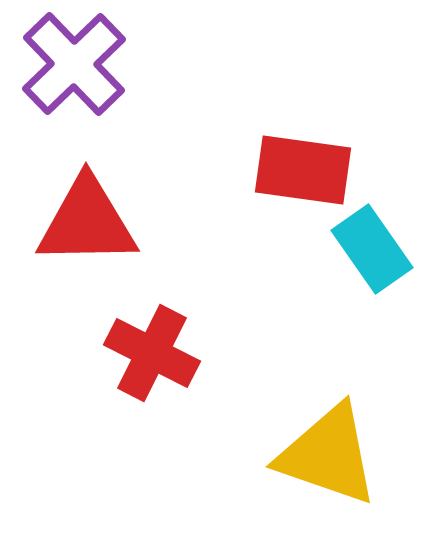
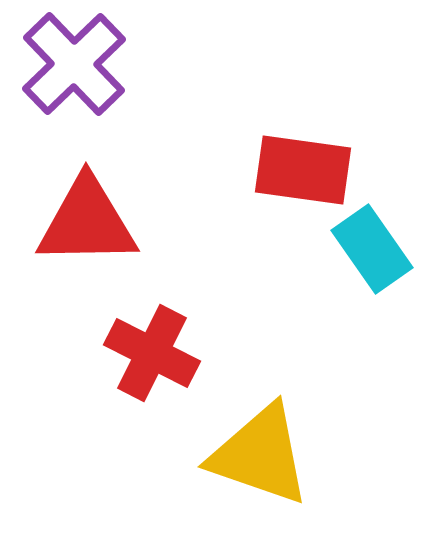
yellow triangle: moved 68 px left
